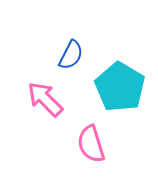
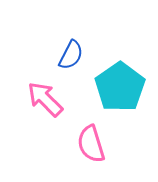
cyan pentagon: rotated 6 degrees clockwise
